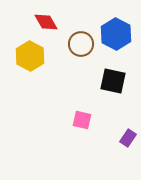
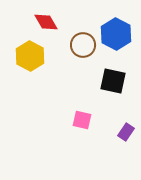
brown circle: moved 2 px right, 1 px down
purple rectangle: moved 2 px left, 6 px up
